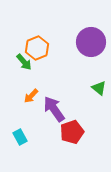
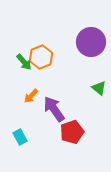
orange hexagon: moved 4 px right, 9 px down
